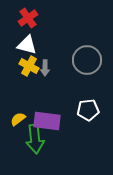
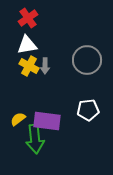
white triangle: rotated 25 degrees counterclockwise
gray arrow: moved 2 px up
